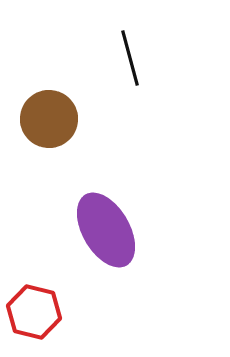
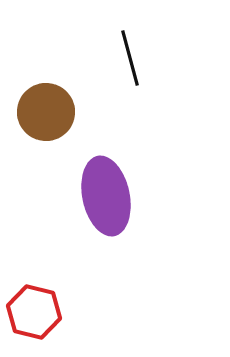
brown circle: moved 3 px left, 7 px up
purple ellipse: moved 34 px up; rotated 18 degrees clockwise
